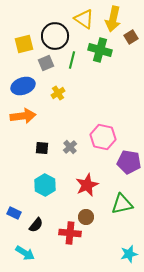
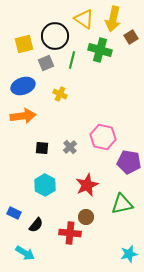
yellow cross: moved 2 px right, 1 px down; rotated 32 degrees counterclockwise
